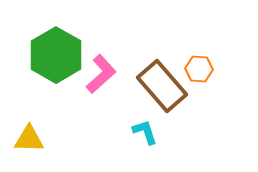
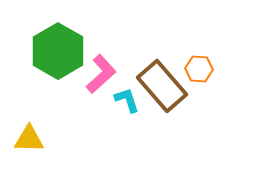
green hexagon: moved 2 px right, 4 px up
cyan L-shape: moved 18 px left, 32 px up
